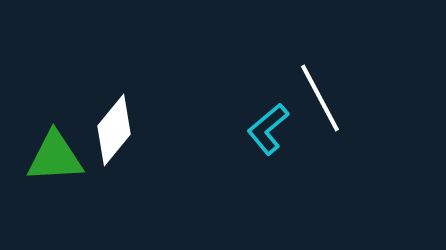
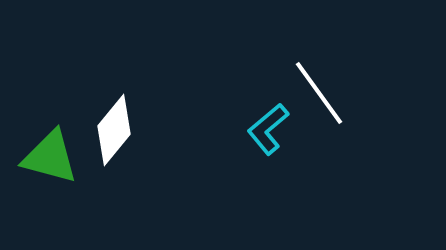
white line: moved 1 px left, 5 px up; rotated 8 degrees counterclockwise
green triangle: moved 5 px left; rotated 18 degrees clockwise
